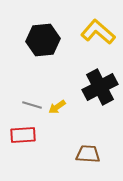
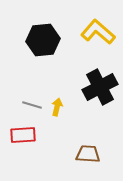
yellow arrow: rotated 138 degrees clockwise
